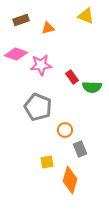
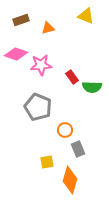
gray rectangle: moved 2 px left
